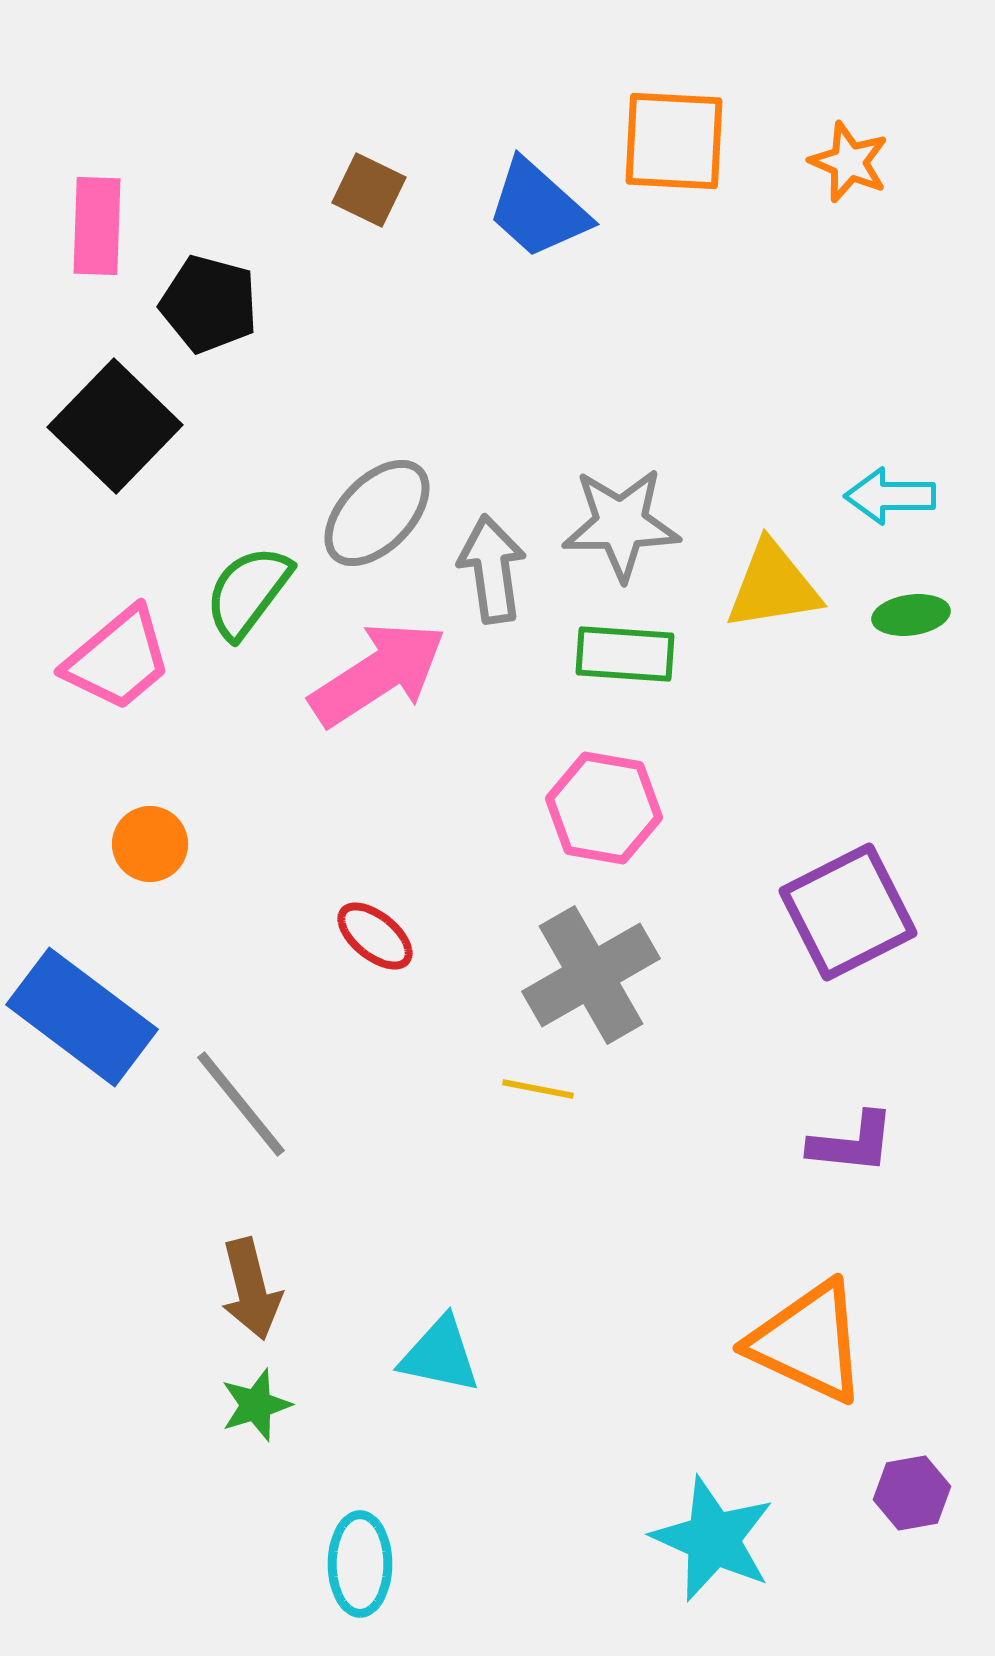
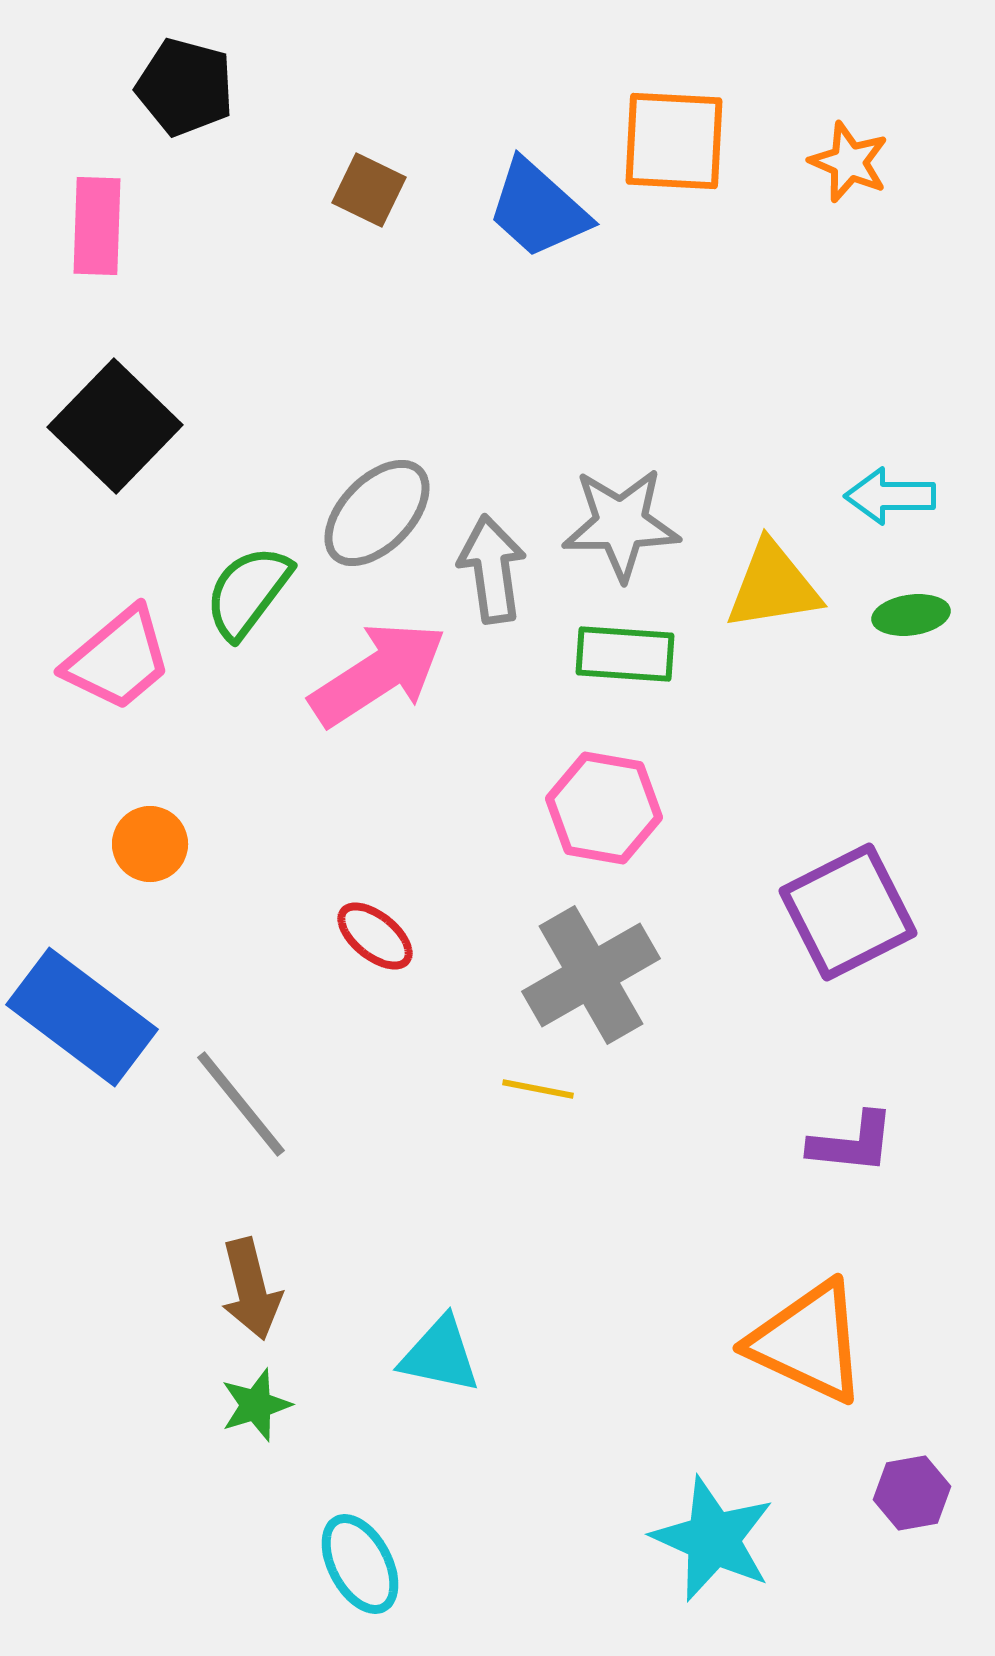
black pentagon: moved 24 px left, 217 px up
cyan ellipse: rotated 28 degrees counterclockwise
